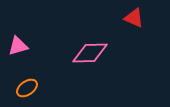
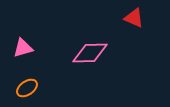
pink triangle: moved 5 px right, 2 px down
